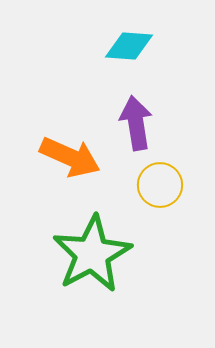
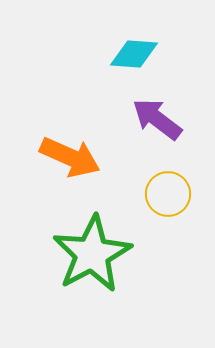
cyan diamond: moved 5 px right, 8 px down
purple arrow: moved 21 px right, 4 px up; rotated 44 degrees counterclockwise
yellow circle: moved 8 px right, 9 px down
